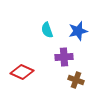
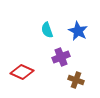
blue star: rotated 30 degrees counterclockwise
purple cross: moved 3 px left; rotated 18 degrees counterclockwise
